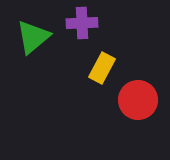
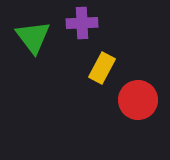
green triangle: rotated 27 degrees counterclockwise
